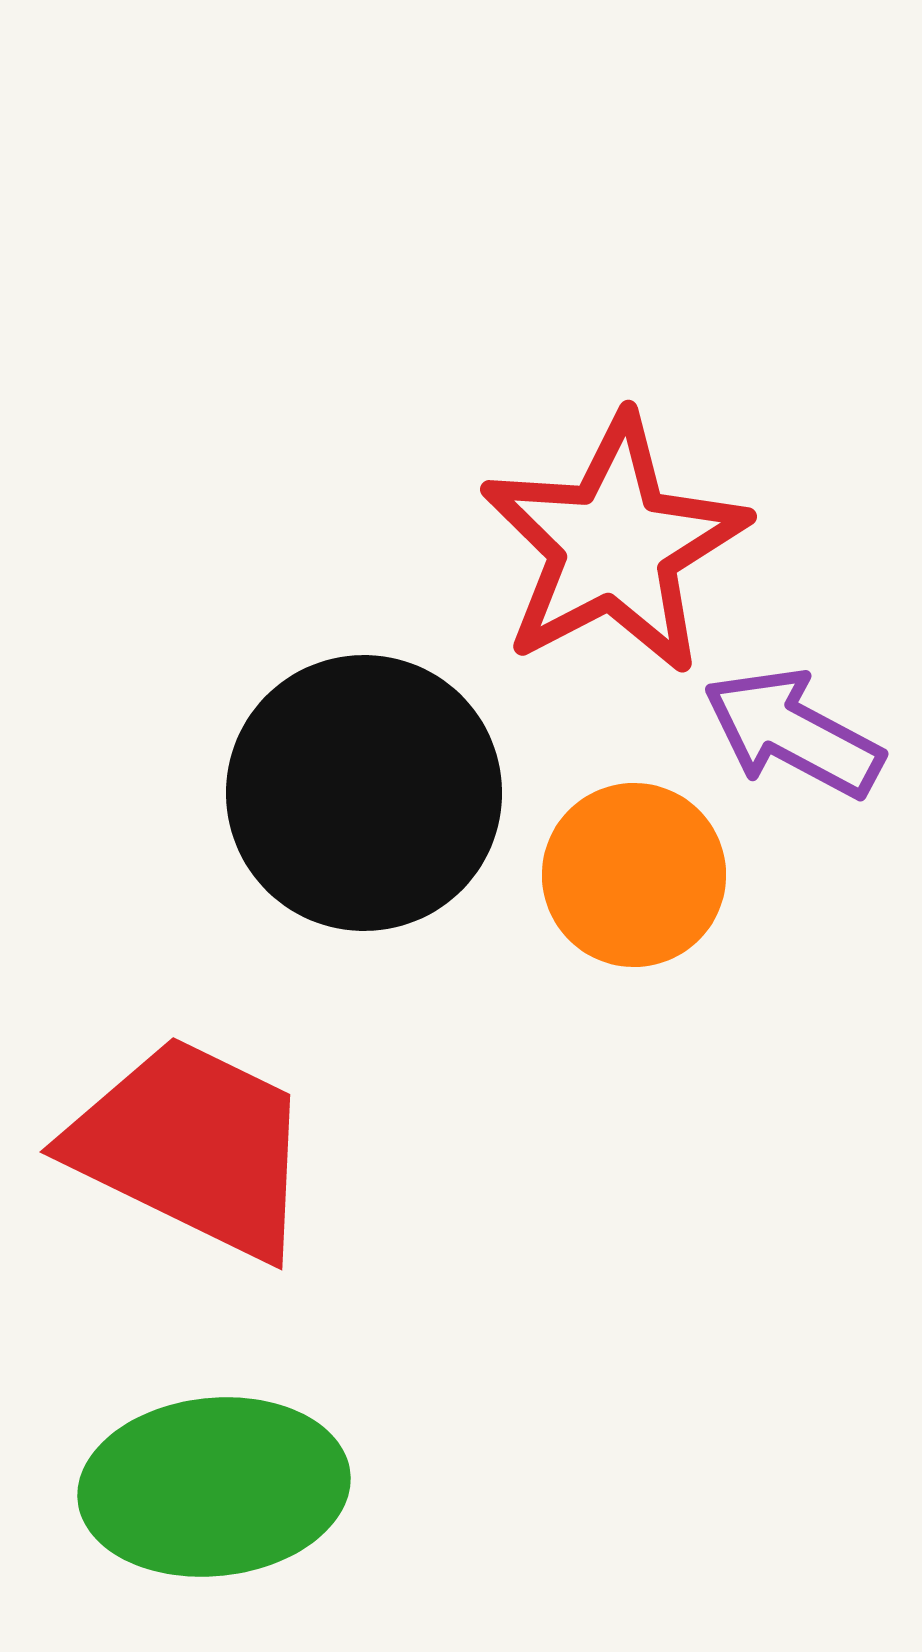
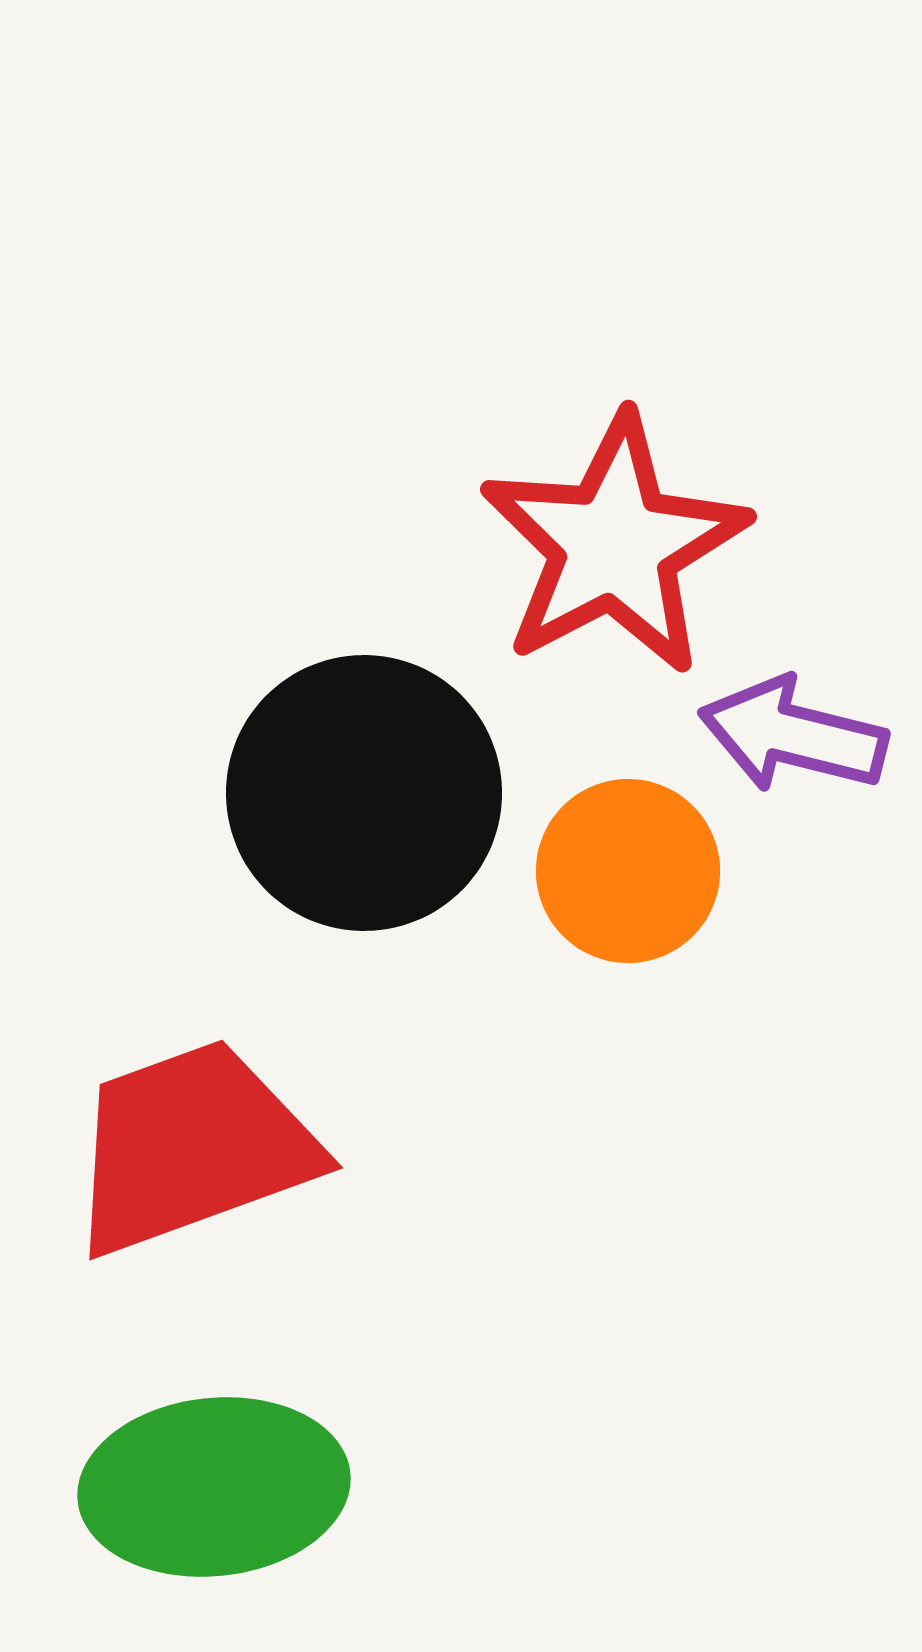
purple arrow: moved 2 px down; rotated 14 degrees counterclockwise
orange circle: moved 6 px left, 4 px up
red trapezoid: rotated 46 degrees counterclockwise
